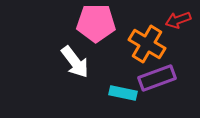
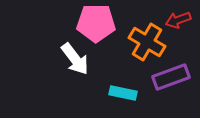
orange cross: moved 2 px up
white arrow: moved 3 px up
purple rectangle: moved 14 px right, 1 px up
